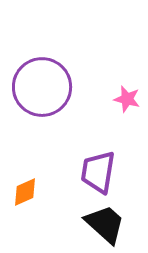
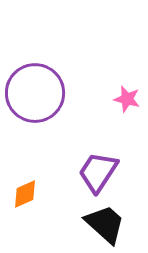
purple circle: moved 7 px left, 6 px down
purple trapezoid: rotated 24 degrees clockwise
orange diamond: moved 2 px down
